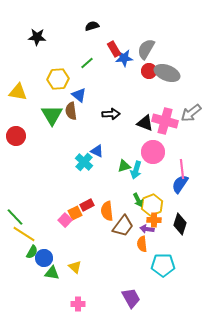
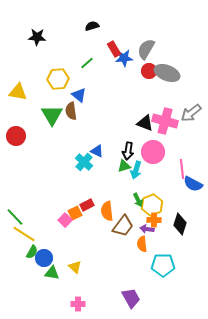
black arrow at (111, 114): moved 17 px right, 37 px down; rotated 102 degrees clockwise
blue semicircle at (180, 184): moved 13 px right; rotated 96 degrees counterclockwise
